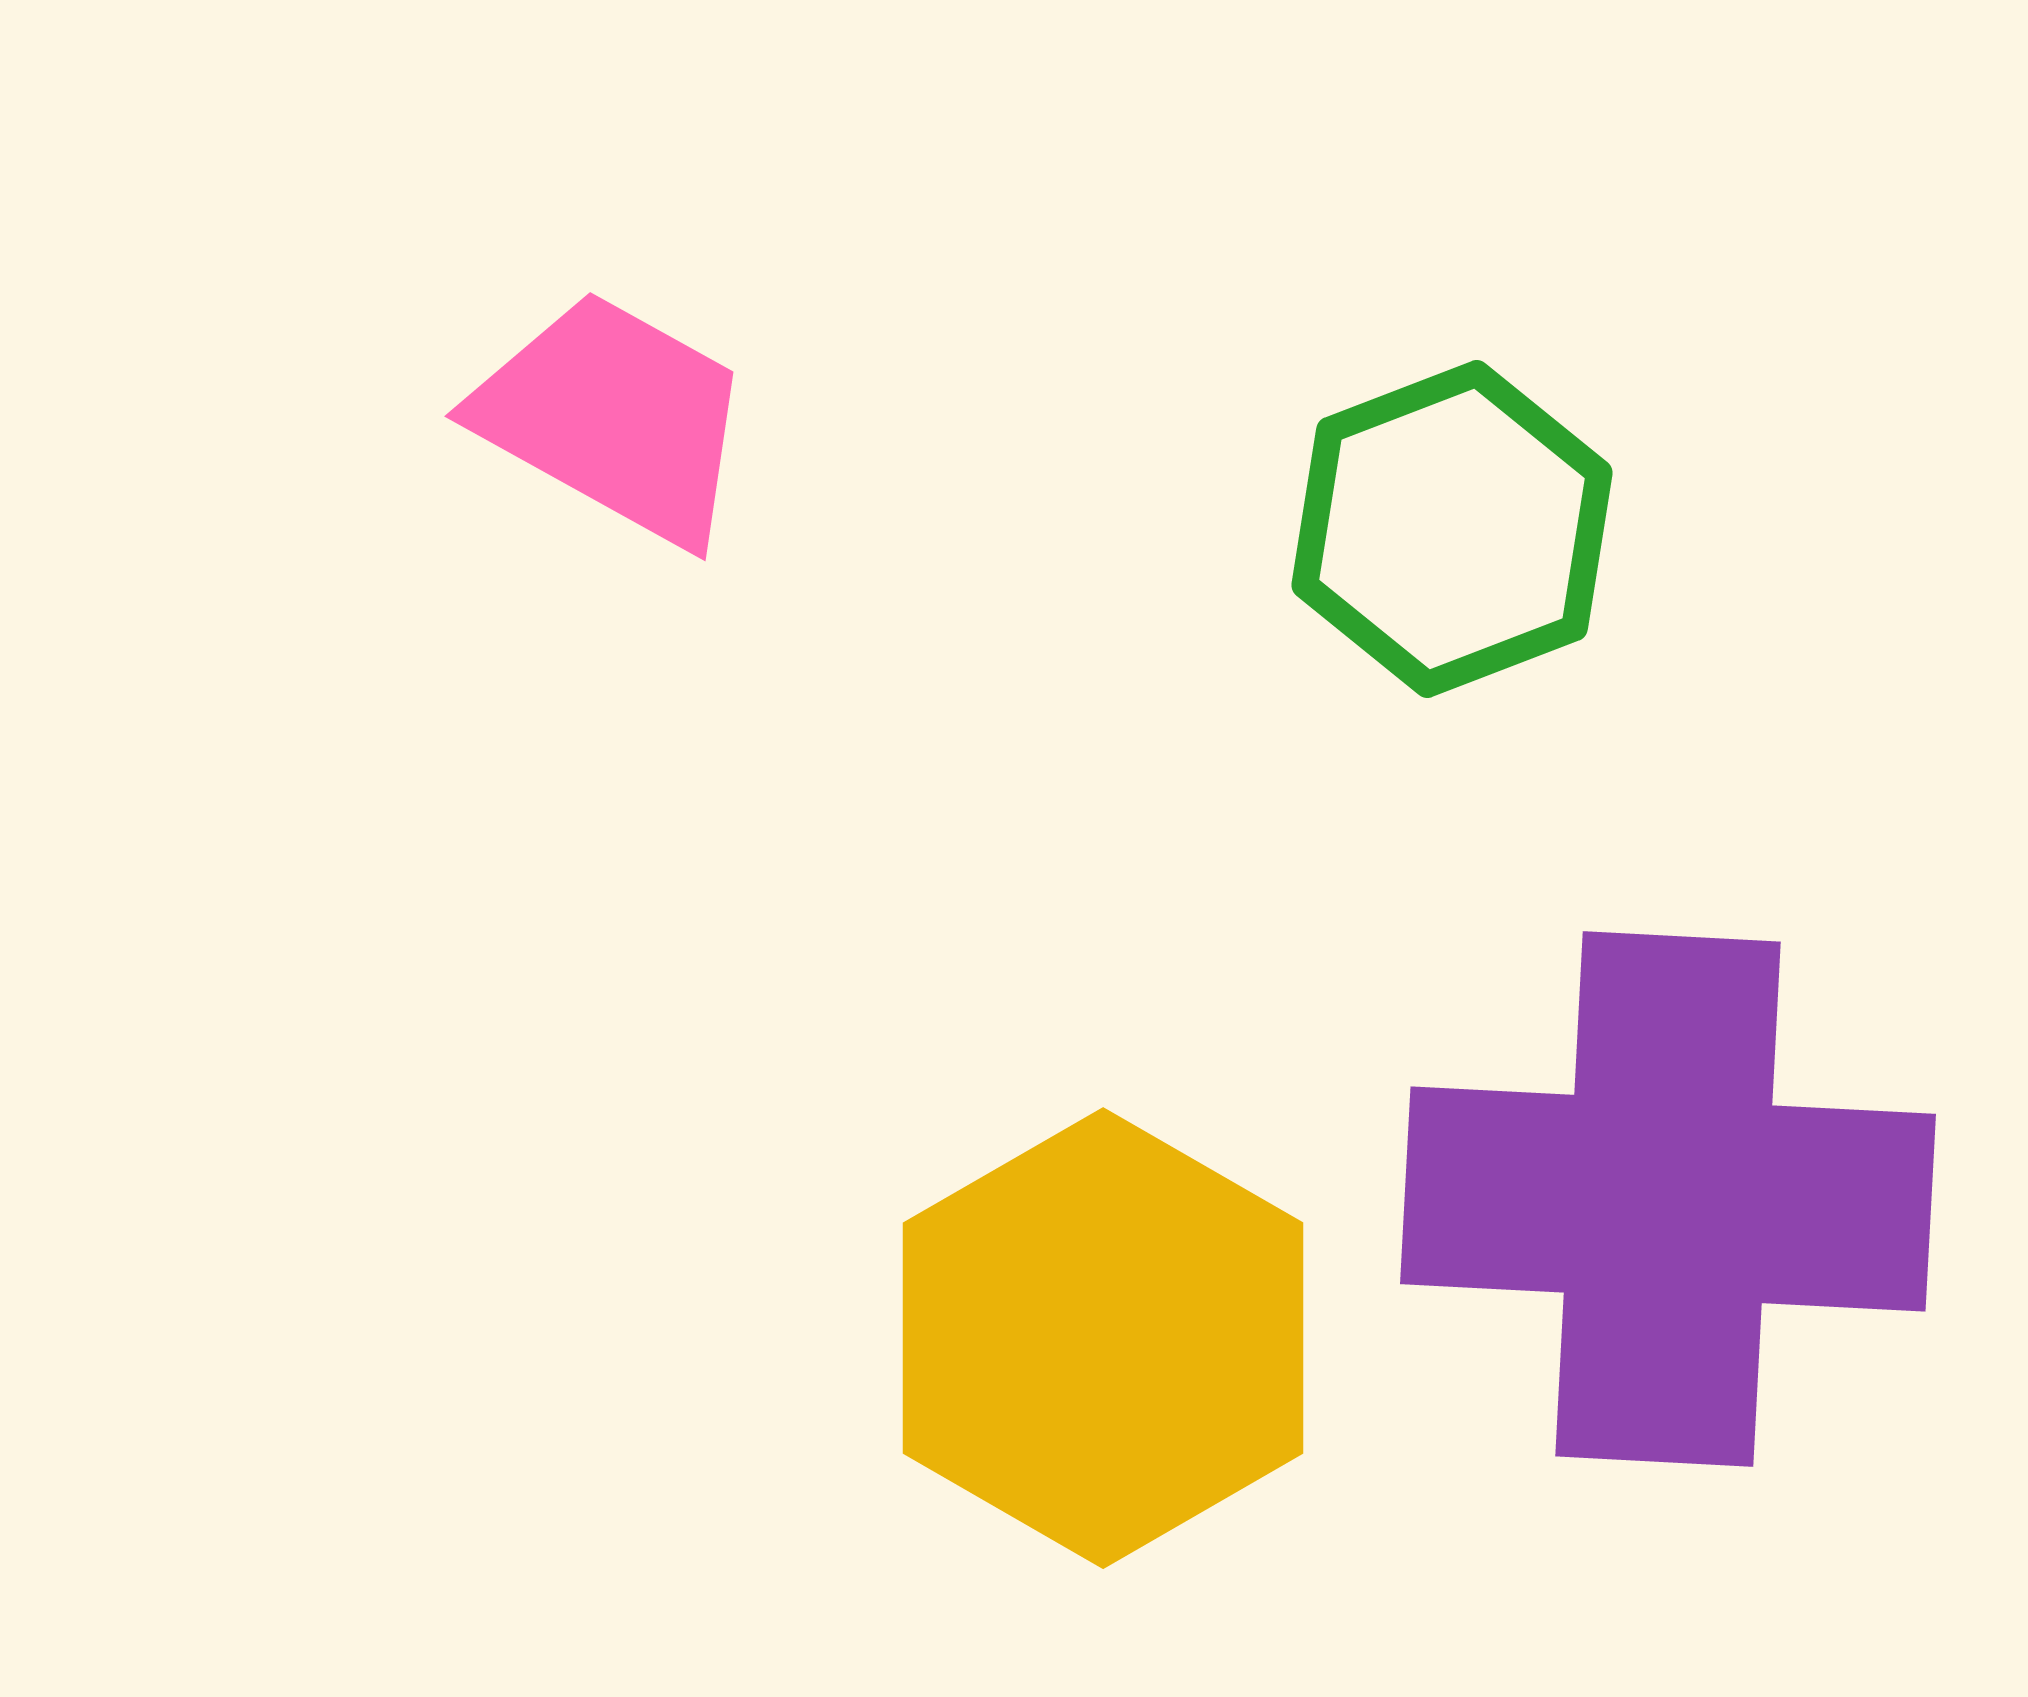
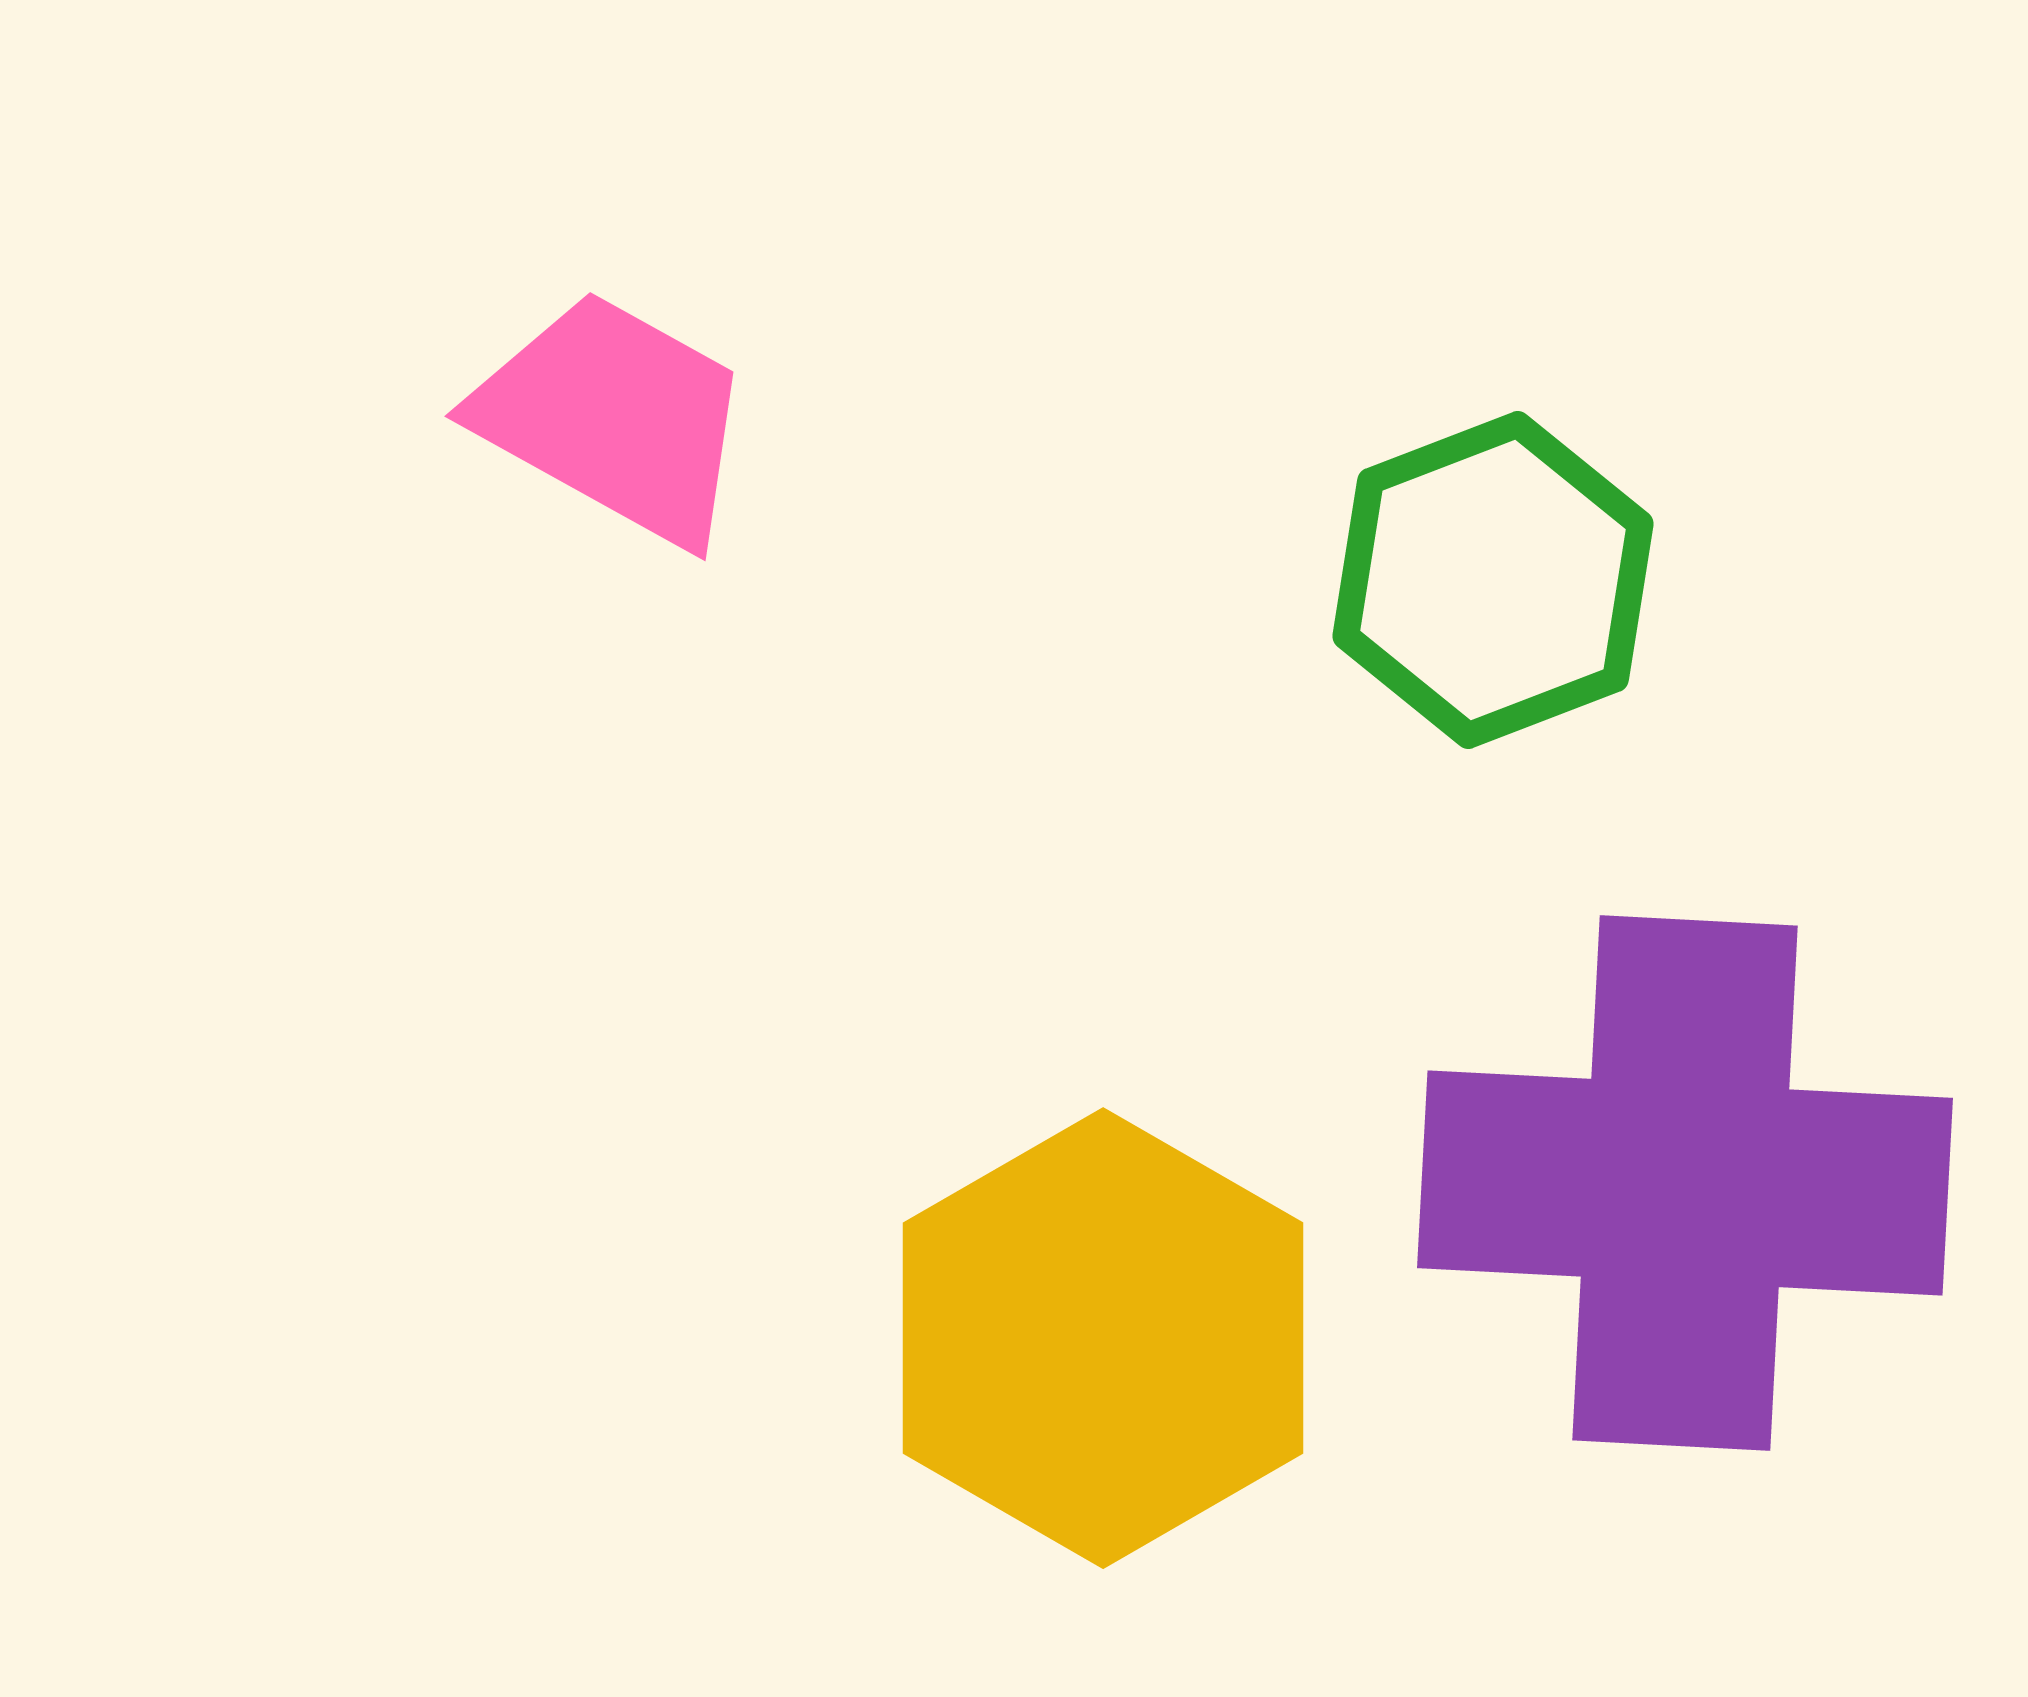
green hexagon: moved 41 px right, 51 px down
purple cross: moved 17 px right, 16 px up
